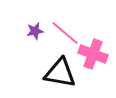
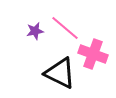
pink line: moved 5 px up
black triangle: rotated 16 degrees clockwise
